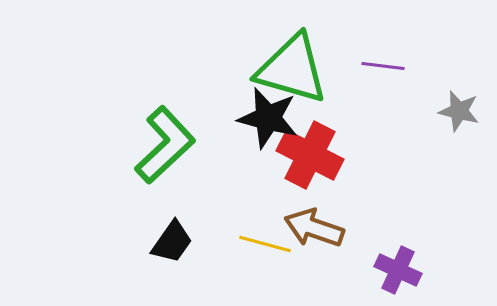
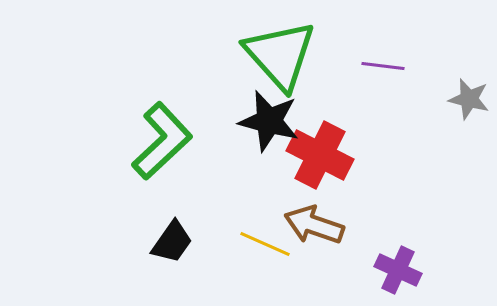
green triangle: moved 12 px left, 14 px up; rotated 32 degrees clockwise
gray star: moved 10 px right, 12 px up
black star: moved 1 px right, 3 px down
green L-shape: moved 3 px left, 4 px up
red cross: moved 10 px right
brown arrow: moved 3 px up
yellow line: rotated 9 degrees clockwise
